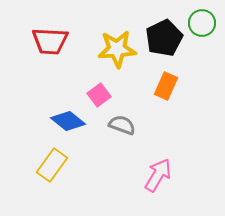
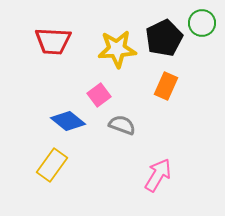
red trapezoid: moved 3 px right
